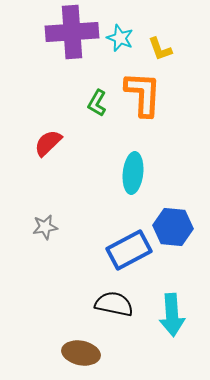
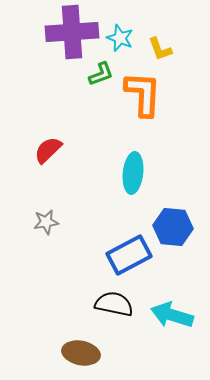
green L-shape: moved 4 px right, 29 px up; rotated 140 degrees counterclockwise
red semicircle: moved 7 px down
gray star: moved 1 px right, 5 px up
blue rectangle: moved 5 px down
cyan arrow: rotated 111 degrees clockwise
